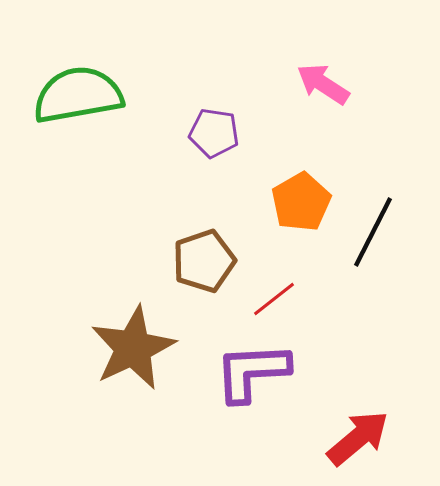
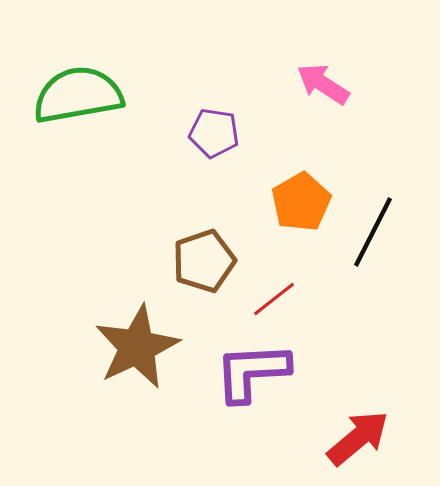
brown star: moved 4 px right, 1 px up
